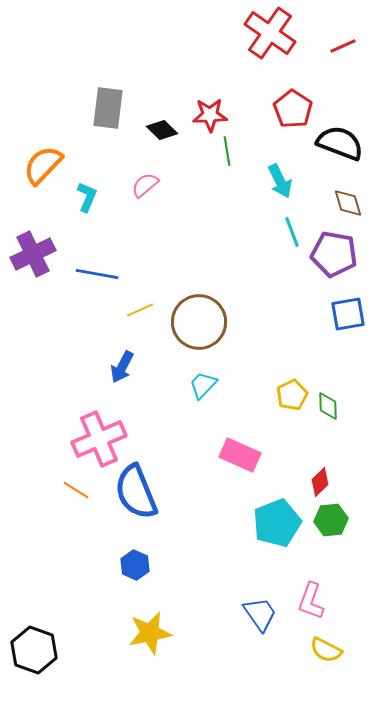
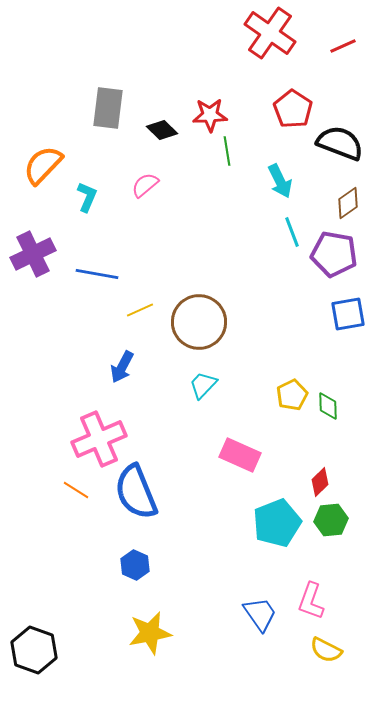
brown diamond: rotated 72 degrees clockwise
